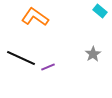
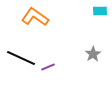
cyan rectangle: rotated 40 degrees counterclockwise
